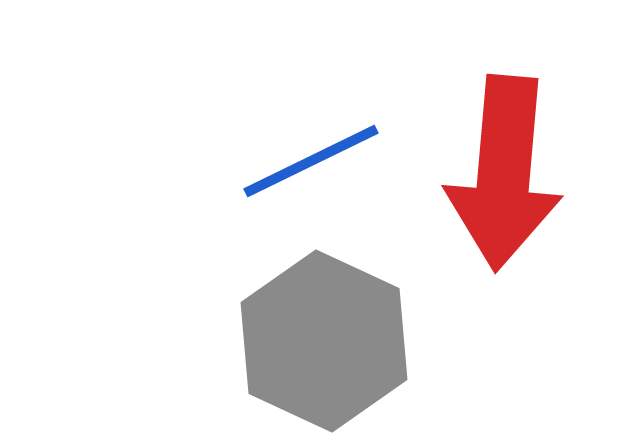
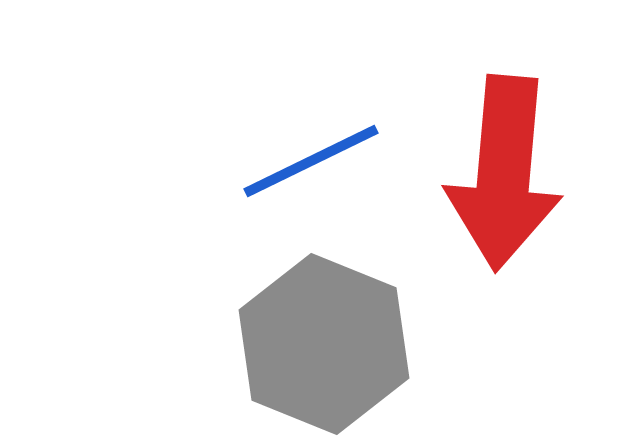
gray hexagon: moved 3 px down; rotated 3 degrees counterclockwise
